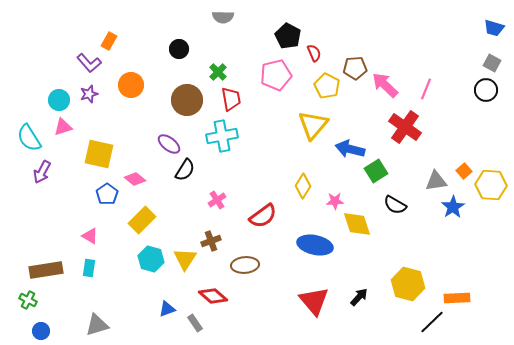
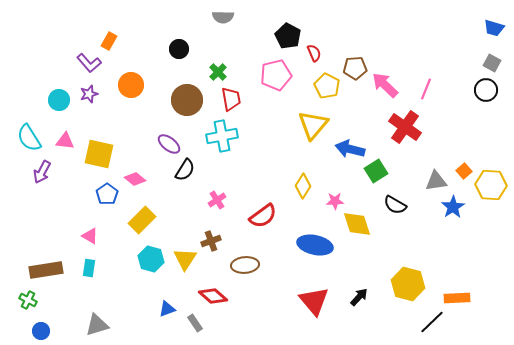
pink triangle at (63, 127): moved 2 px right, 14 px down; rotated 24 degrees clockwise
